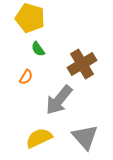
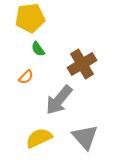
yellow pentagon: rotated 24 degrees counterclockwise
orange semicircle: rotated 14 degrees clockwise
